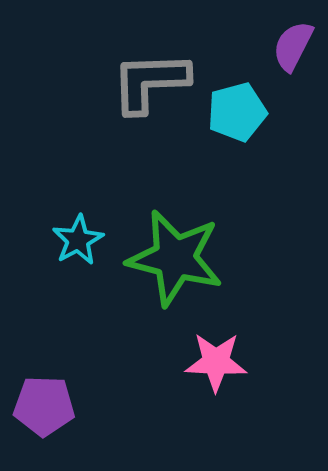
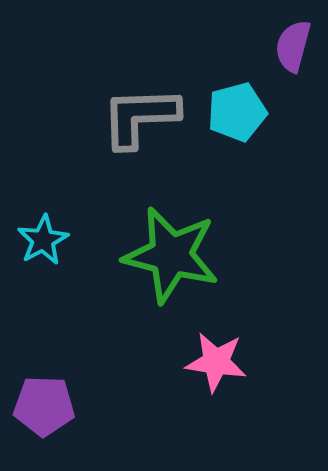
purple semicircle: rotated 12 degrees counterclockwise
gray L-shape: moved 10 px left, 35 px down
cyan star: moved 35 px left
green star: moved 4 px left, 3 px up
pink star: rotated 6 degrees clockwise
